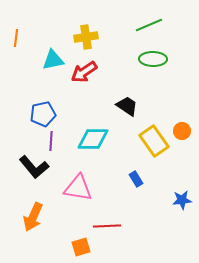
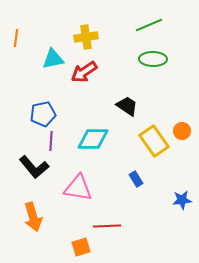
cyan triangle: moved 1 px up
orange arrow: rotated 40 degrees counterclockwise
